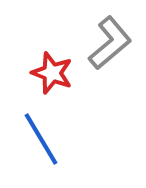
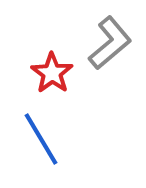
red star: rotated 15 degrees clockwise
